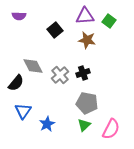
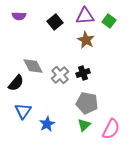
black square: moved 8 px up
brown star: moved 1 px left; rotated 18 degrees clockwise
